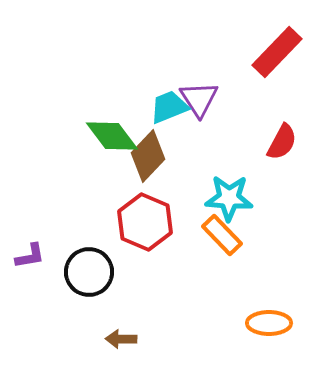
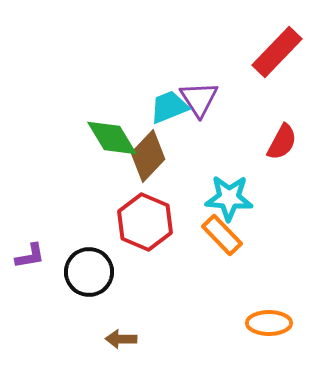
green diamond: moved 2 px down; rotated 6 degrees clockwise
